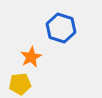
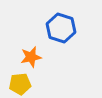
orange star: rotated 15 degrees clockwise
